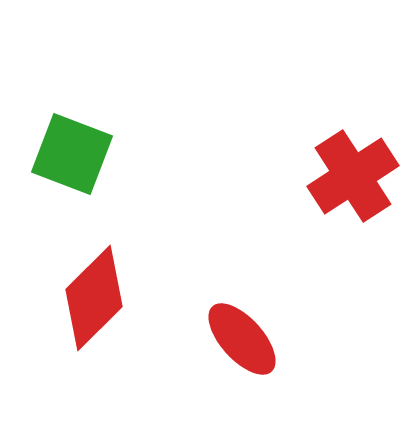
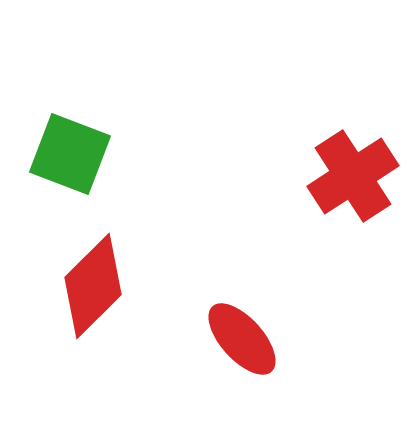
green square: moved 2 px left
red diamond: moved 1 px left, 12 px up
